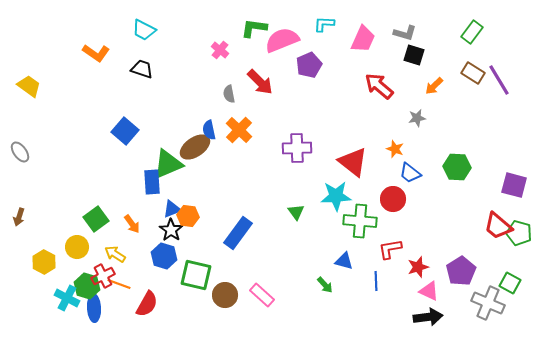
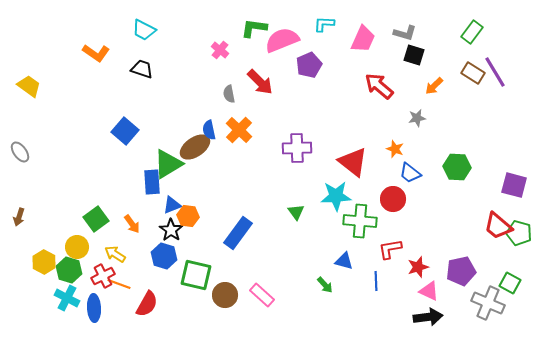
purple line at (499, 80): moved 4 px left, 8 px up
green triangle at (168, 164): rotated 8 degrees counterclockwise
blue triangle at (172, 209): moved 4 px up
purple pentagon at (461, 271): rotated 20 degrees clockwise
green hexagon at (87, 286): moved 18 px left, 16 px up
